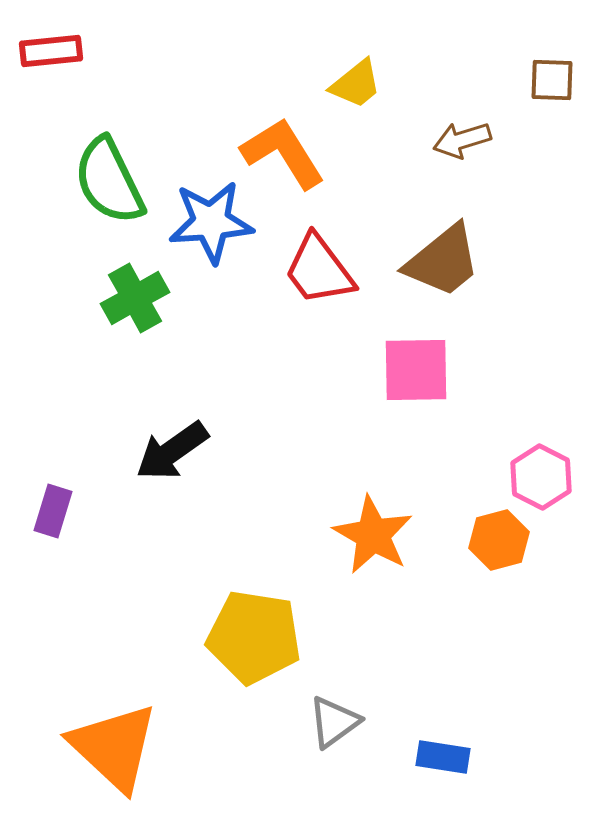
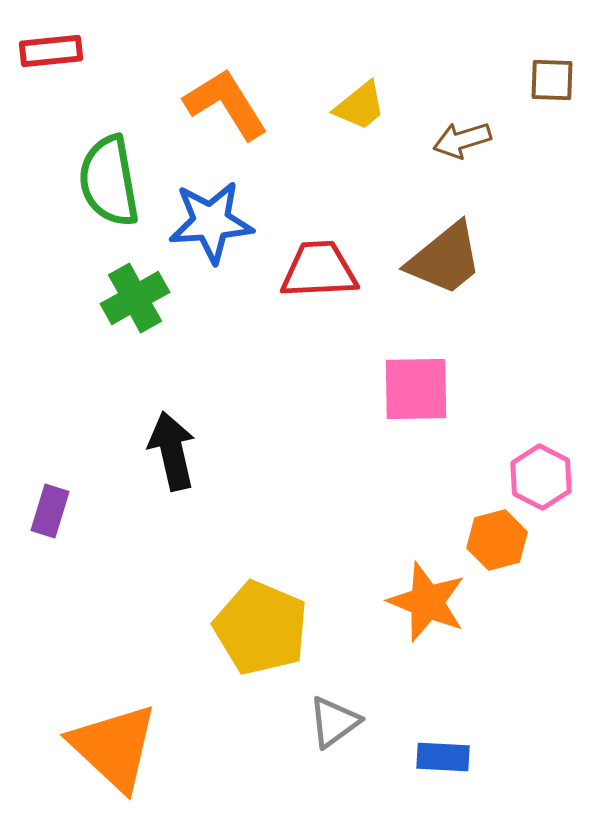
yellow trapezoid: moved 4 px right, 22 px down
orange L-shape: moved 57 px left, 49 px up
green semicircle: rotated 16 degrees clockwise
brown trapezoid: moved 2 px right, 2 px up
red trapezoid: rotated 124 degrees clockwise
pink square: moved 19 px down
black arrow: rotated 112 degrees clockwise
purple rectangle: moved 3 px left
orange star: moved 54 px right, 67 px down; rotated 8 degrees counterclockwise
orange hexagon: moved 2 px left
yellow pentagon: moved 7 px right, 9 px up; rotated 14 degrees clockwise
blue rectangle: rotated 6 degrees counterclockwise
